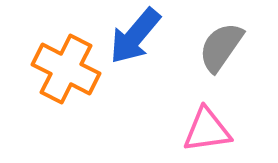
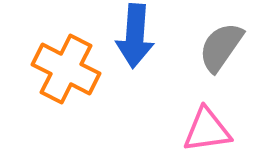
blue arrow: rotated 36 degrees counterclockwise
